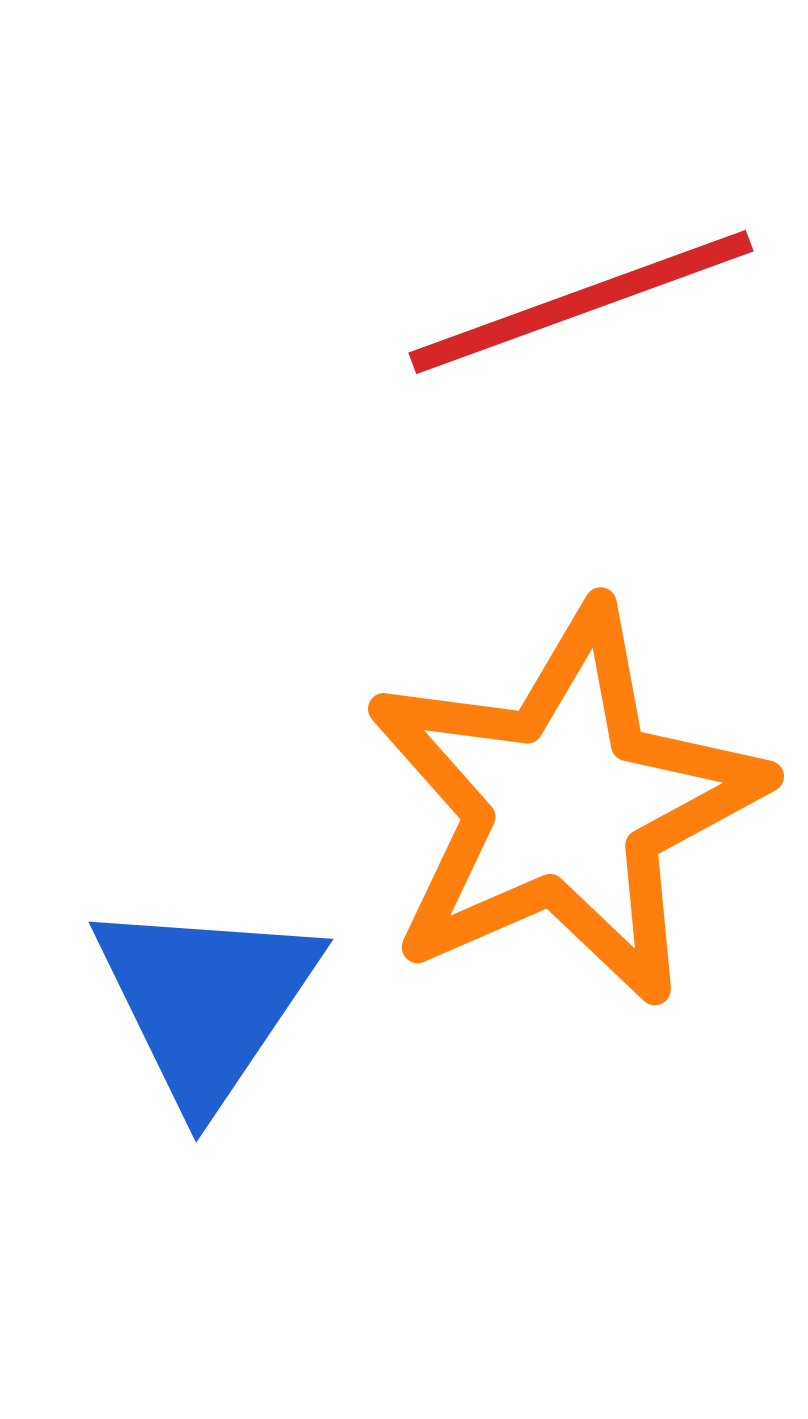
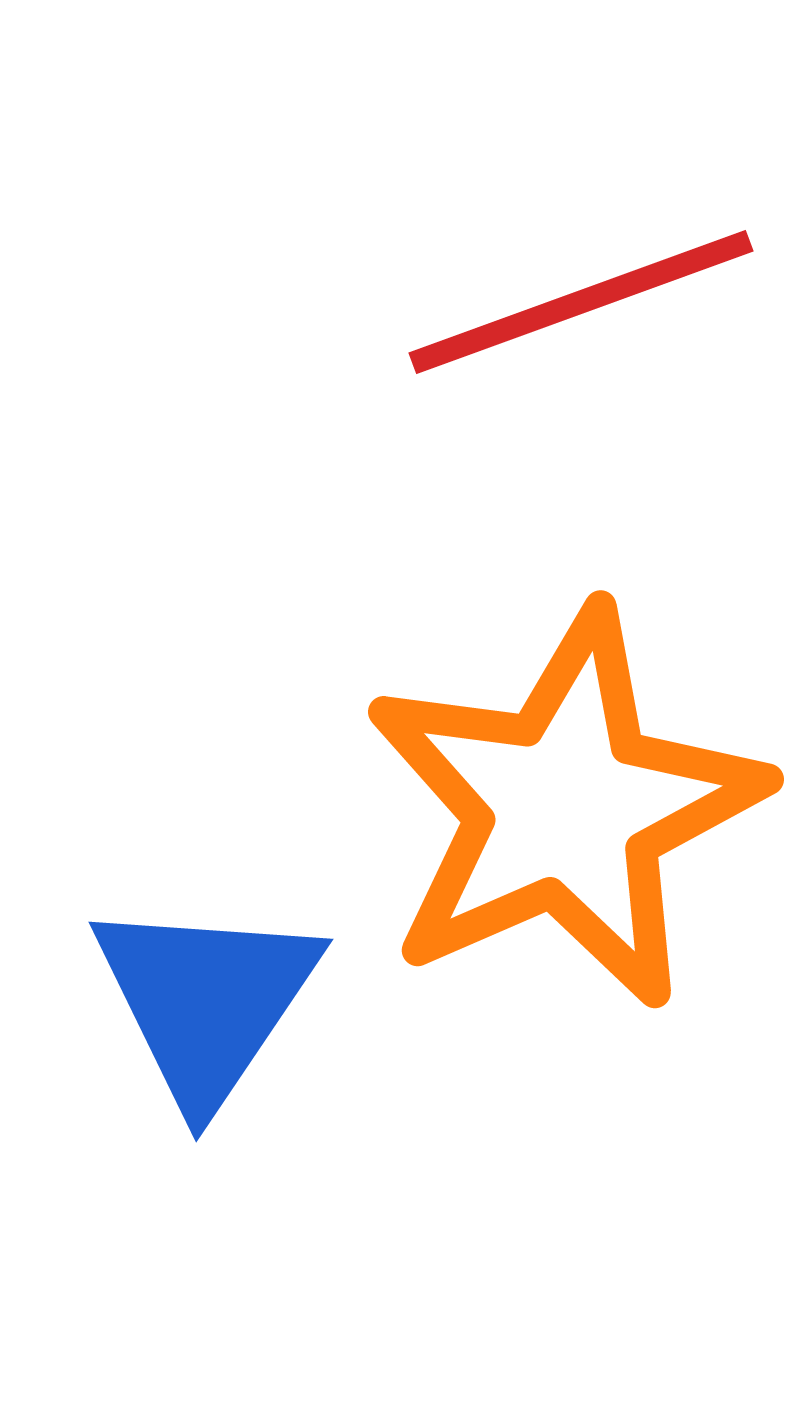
orange star: moved 3 px down
